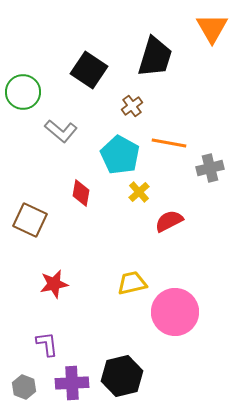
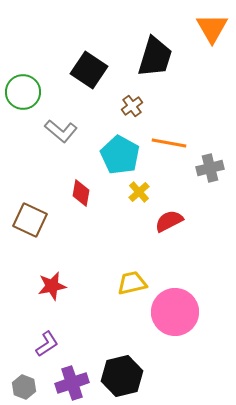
red star: moved 2 px left, 2 px down
purple L-shape: rotated 64 degrees clockwise
purple cross: rotated 16 degrees counterclockwise
